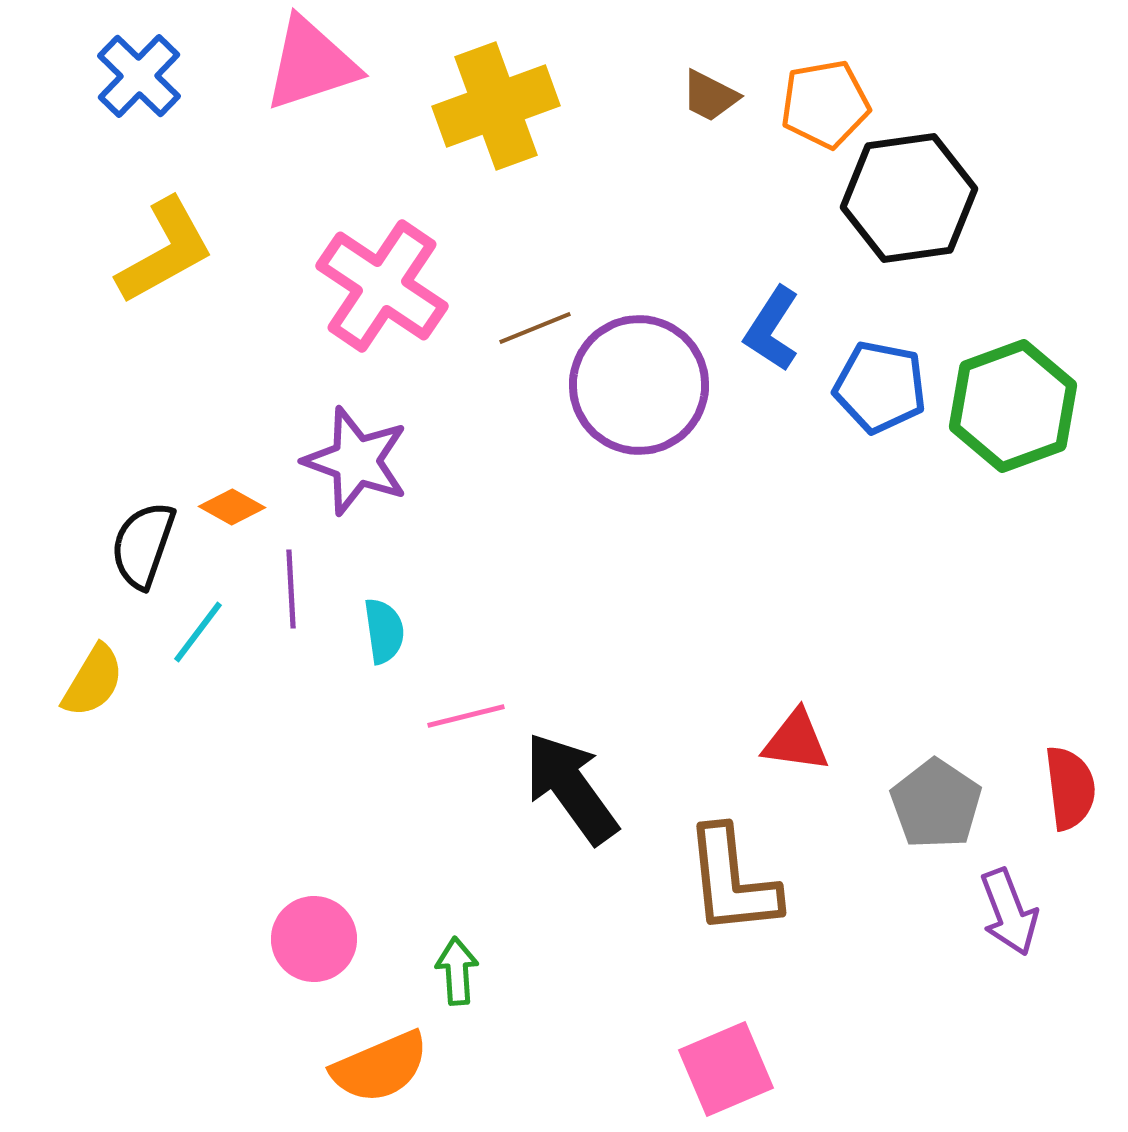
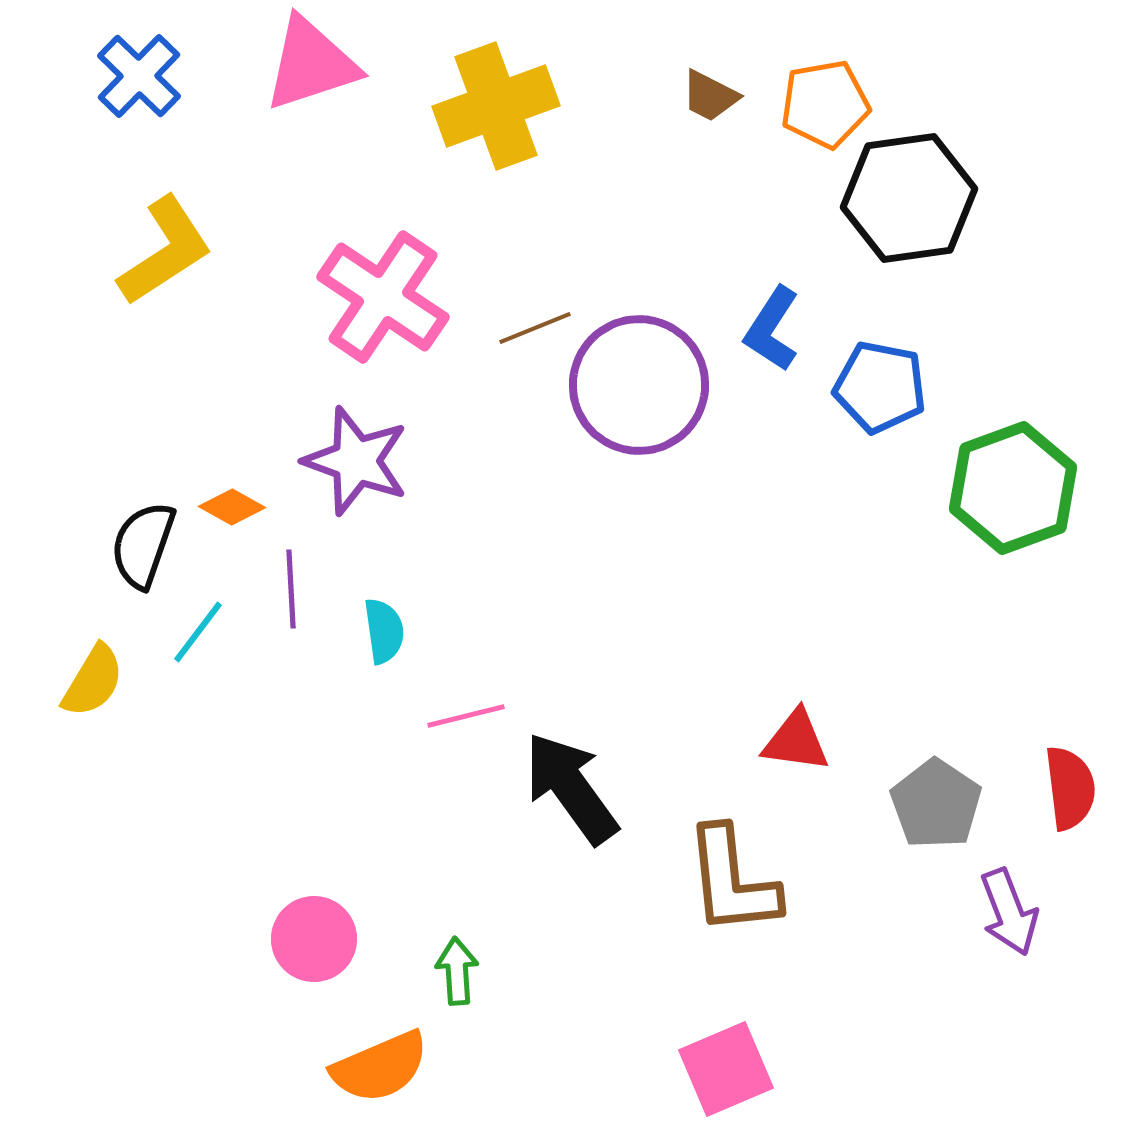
yellow L-shape: rotated 4 degrees counterclockwise
pink cross: moved 1 px right, 11 px down
green hexagon: moved 82 px down
